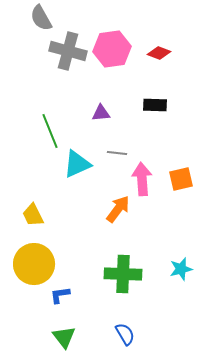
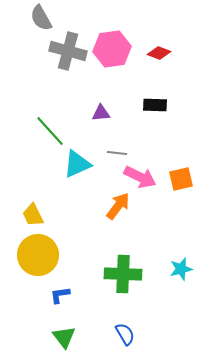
green line: rotated 20 degrees counterclockwise
pink arrow: moved 2 px left, 2 px up; rotated 120 degrees clockwise
orange arrow: moved 3 px up
yellow circle: moved 4 px right, 9 px up
